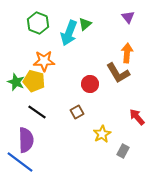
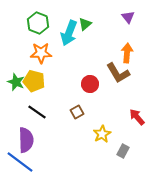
orange star: moved 3 px left, 8 px up
